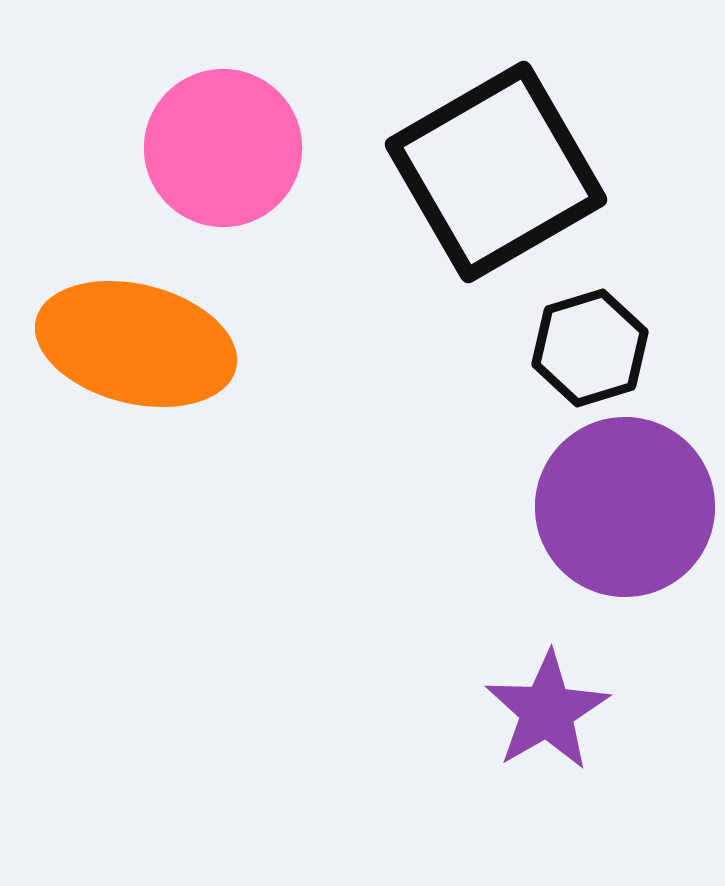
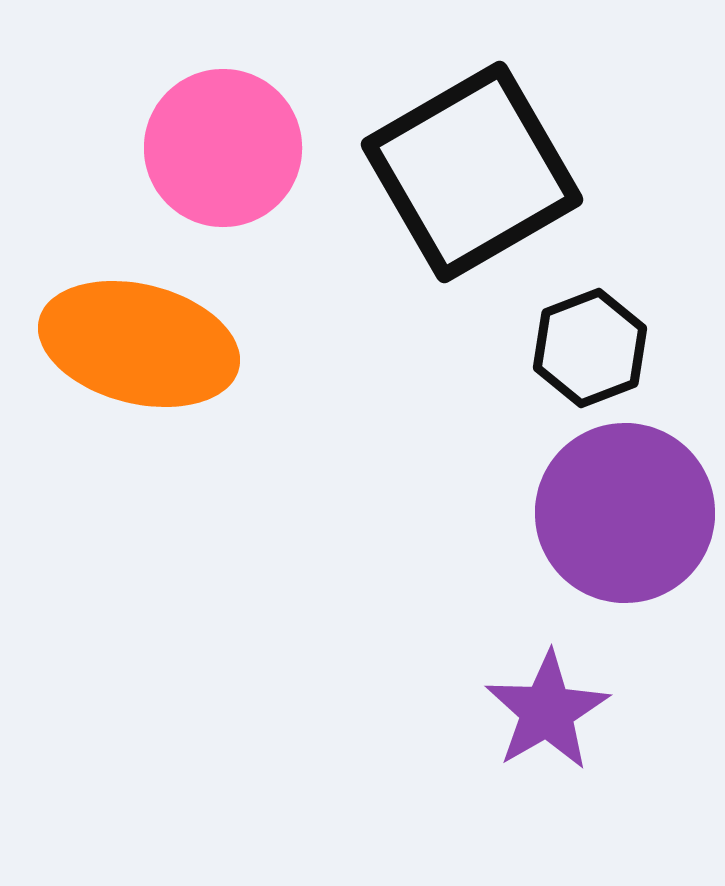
black square: moved 24 px left
orange ellipse: moved 3 px right
black hexagon: rotated 4 degrees counterclockwise
purple circle: moved 6 px down
